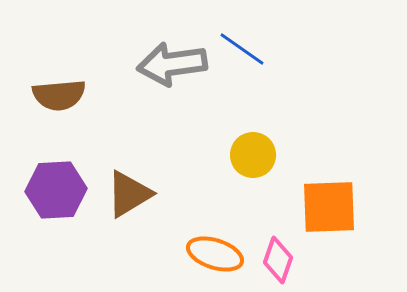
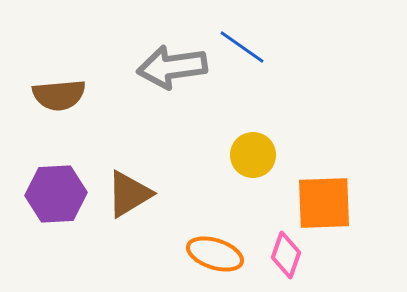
blue line: moved 2 px up
gray arrow: moved 3 px down
purple hexagon: moved 4 px down
orange square: moved 5 px left, 4 px up
pink diamond: moved 8 px right, 5 px up
